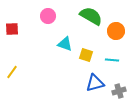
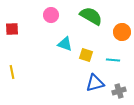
pink circle: moved 3 px right, 1 px up
orange circle: moved 6 px right, 1 px down
cyan line: moved 1 px right
yellow line: rotated 48 degrees counterclockwise
